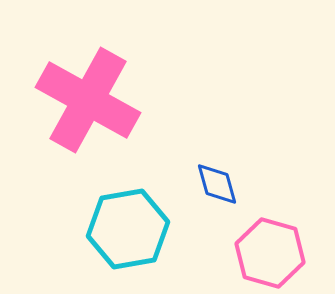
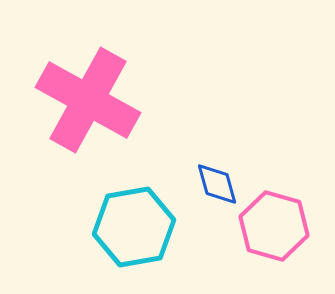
cyan hexagon: moved 6 px right, 2 px up
pink hexagon: moved 4 px right, 27 px up
